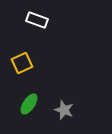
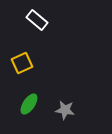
white rectangle: rotated 20 degrees clockwise
gray star: moved 1 px right; rotated 12 degrees counterclockwise
